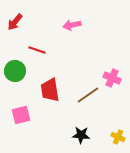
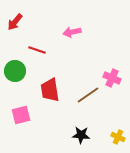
pink arrow: moved 7 px down
